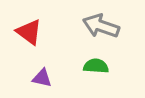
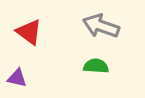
purple triangle: moved 25 px left
